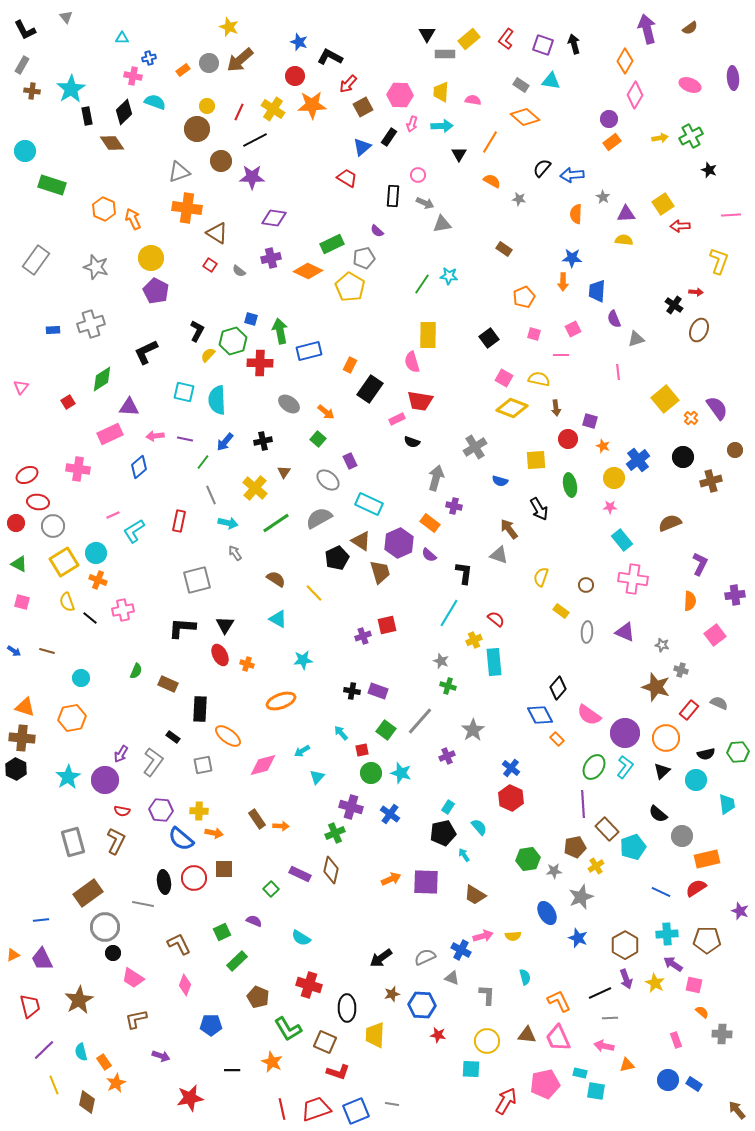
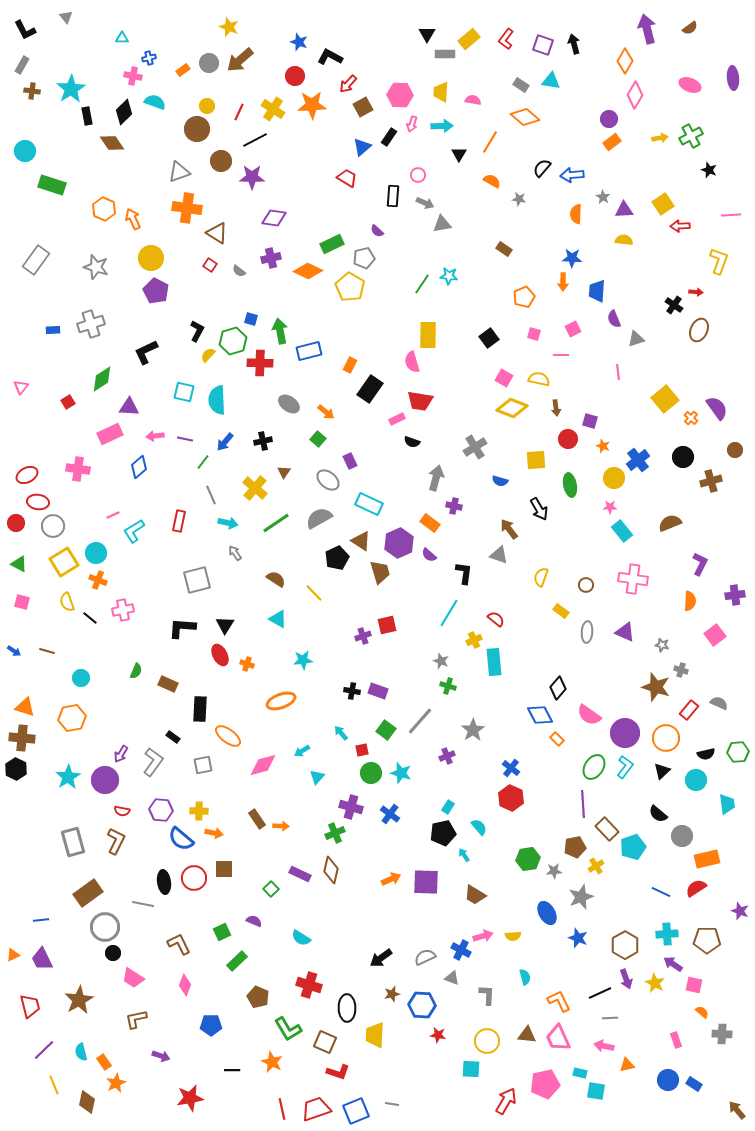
purple triangle at (626, 214): moved 2 px left, 4 px up
cyan rectangle at (622, 540): moved 9 px up
